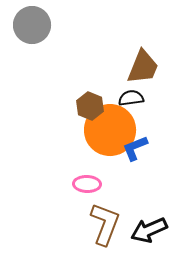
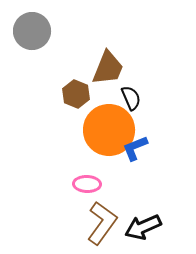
gray circle: moved 6 px down
brown trapezoid: moved 35 px left, 1 px down
black semicircle: rotated 75 degrees clockwise
brown hexagon: moved 14 px left, 12 px up
orange circle: moved 1 px left
brown L-shape: moved 3 px left, 1 px up; rotated 15 degrees clockwise
black arrow: moved 6 px left, 3 px up
